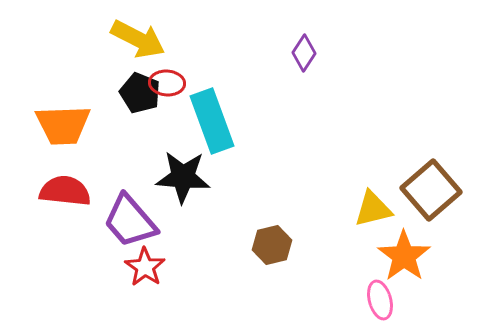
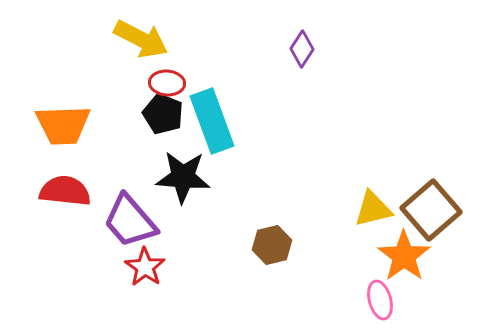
yellow arrow: moved 3 px right
purple diamond: moved 2 px left, 4 px up
black pentagon: moved 23 px right, 21 px down
brown square: moved 20 px down
